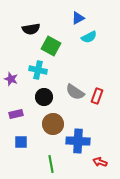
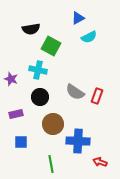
black circle: moved 4 px left
